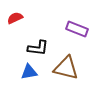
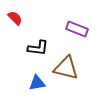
red semicircle: rotated 70 degrees clockwise
blue triangle: moved 8 px right, 11 px down
